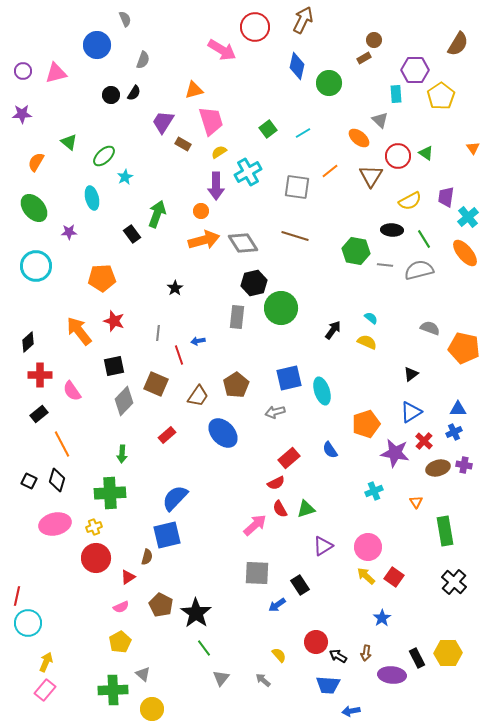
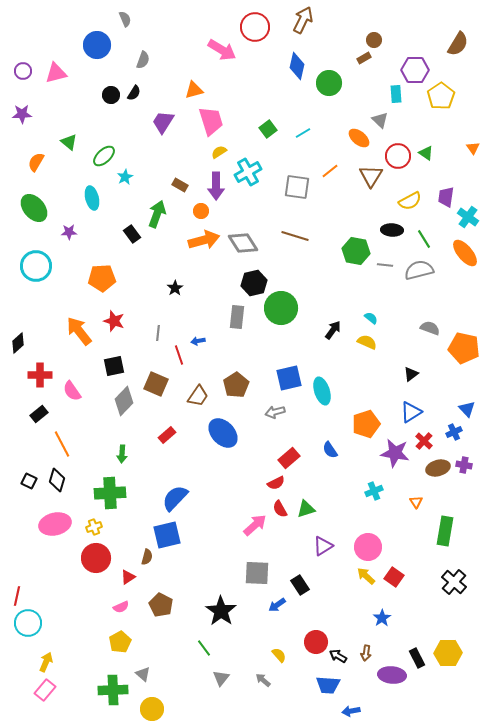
brown rectangle at (183, 144): moved 3 px left, 41 px down
cyan cross at (468, 217): rotated 15 degrees counterclockwise
black diamond at (28, 342): moved 10 px left, 1 px down
blue triangle at (458, 409): moved 9 px right; rotated 48 degrees clockwise
green rectangle at (445, 531): rotated 20 degrees clockwise
black star at (196, 613): moved 25 px right, 2 px up
